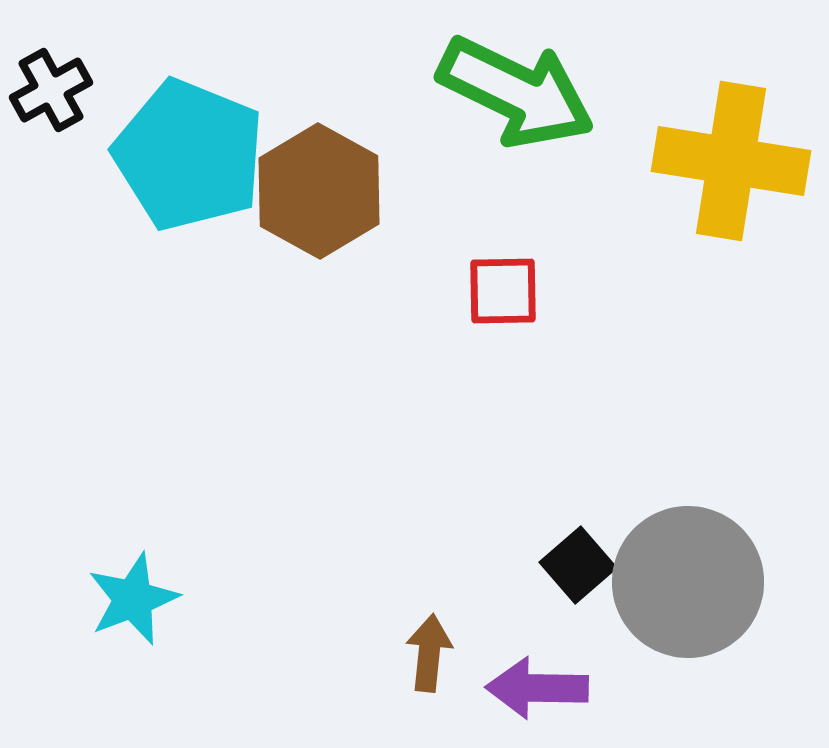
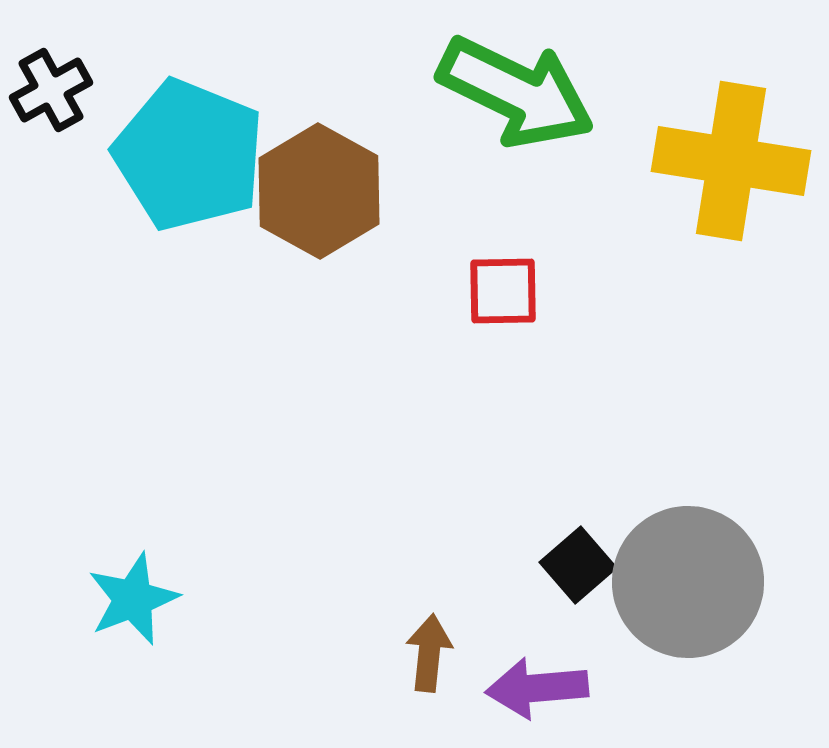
purple arrow: rotated 6 degrees counterclockwise
